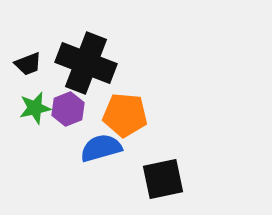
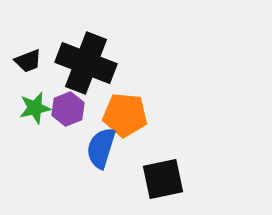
black trapezoid: moved 3 px up
blue semicircle: rotated 57 degrees counterclockwise
